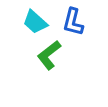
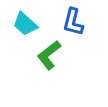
cyan trapezoid: moved 10 px left, 2 px down
